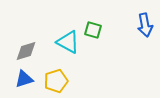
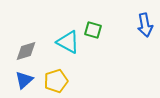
blue triangle: moved 1 px down; rotated 24 degrees counterclockwise
